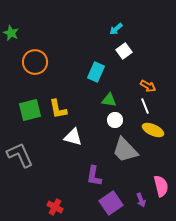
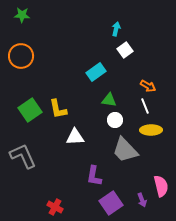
cyan arrow: rotated 144 degrees clockwise
green star: moved 11 px right, 18 px up; rotated 21 degrees counterclockwise
white square: moved 1 px right, 1 px up
orange circle: moved 14 px left, 6 px up
cyan rectangle: rotated 30 degrees clockwise
green square: rotated 20 degrees counterclockwise
yellow ellipse: moved 2 px left; rotated 25 degrees counterclockwise
white triangle: moved 2 px right; rotated 18 degrees counterclockwise
gray L-shape: moved 3 px right, 1 px down
purple arrow: moved 1 px right
